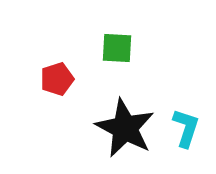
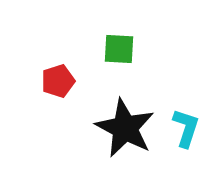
green square: moved 2 px right, 1 px down
red pentagon: moved 1 px right, 2 px down
